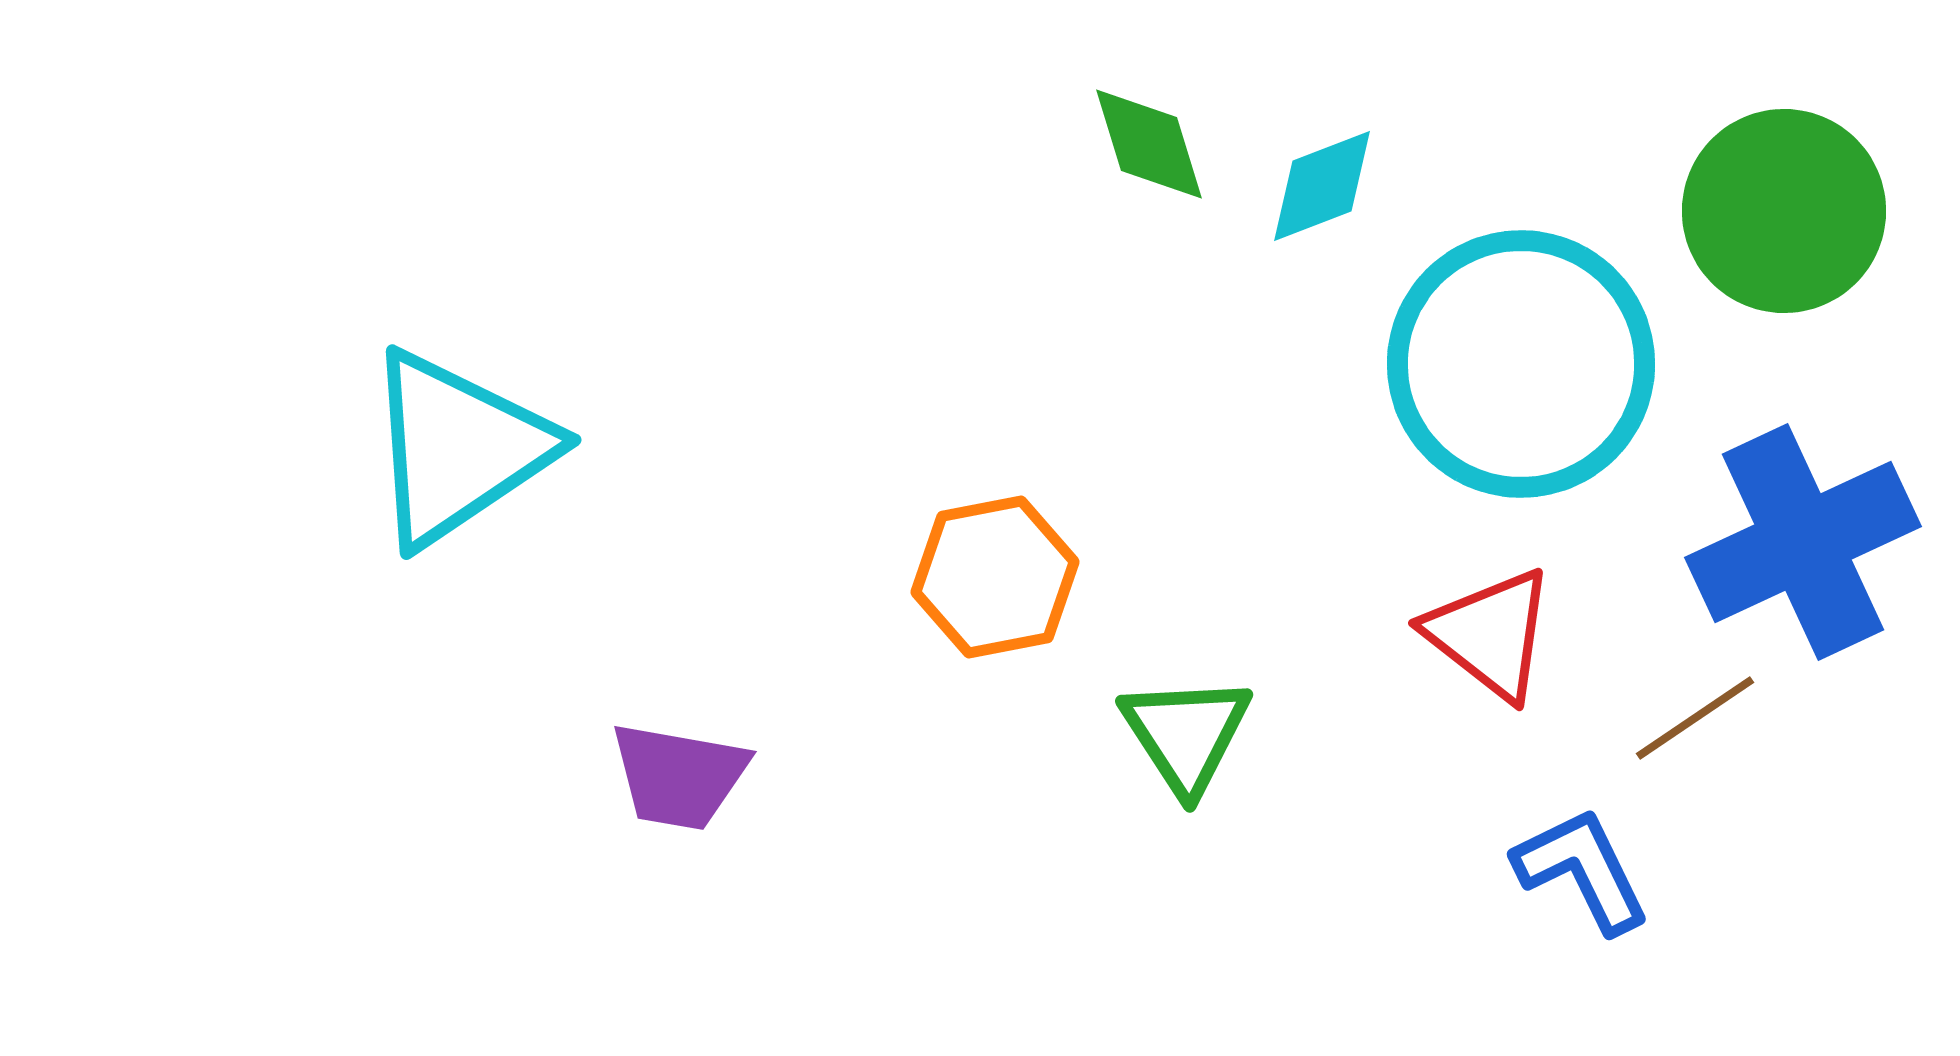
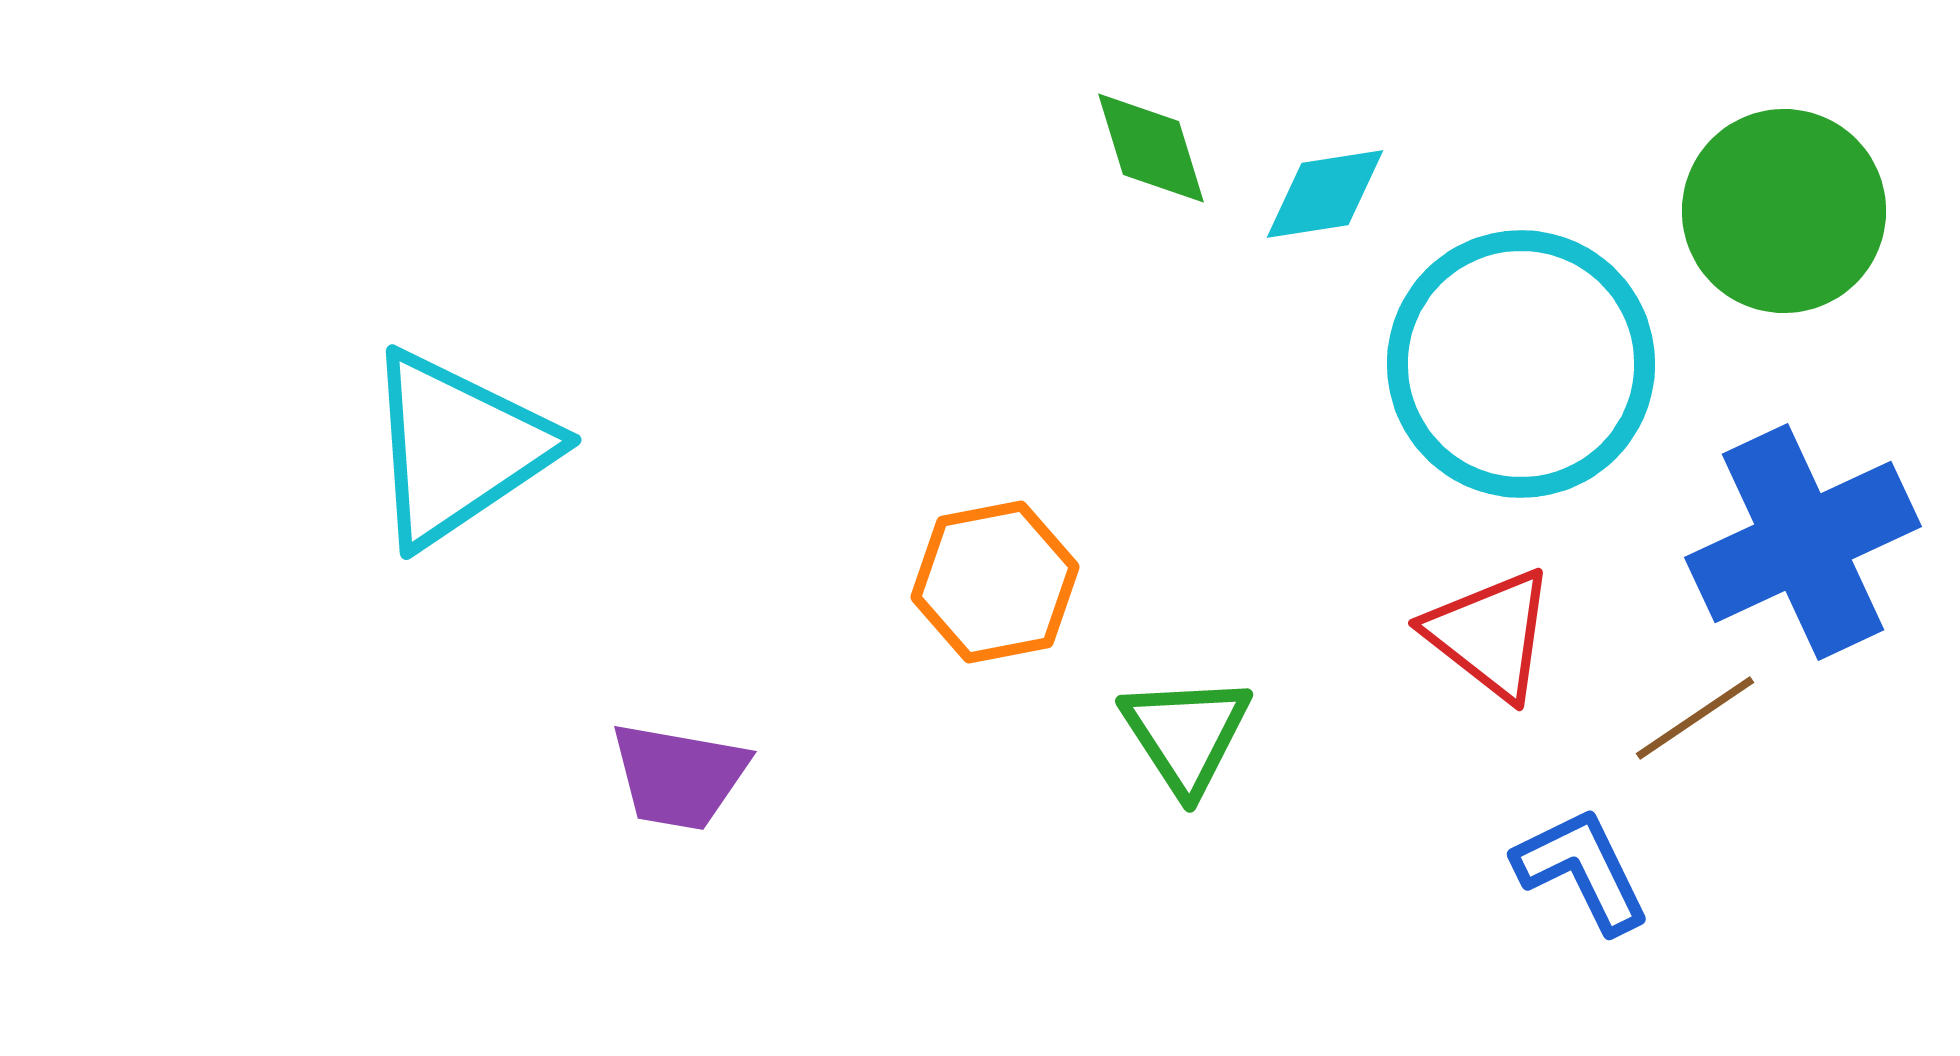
green diamond: moved 2 px right, 4 px down
cyan diamond: moved 3 px right, 8 px down; rotated 12 degrees clockwise
orange hexagon: moved 5 px down
